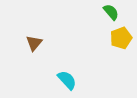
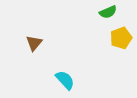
green semicircle: moved 3 px left; rotated 108 degrees clockwise
cyan semicircle: moved 2 px left
